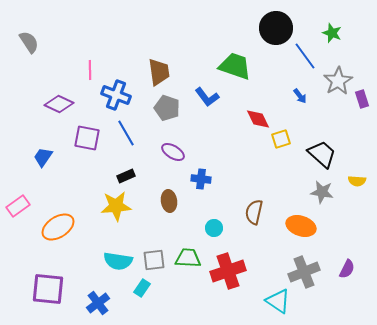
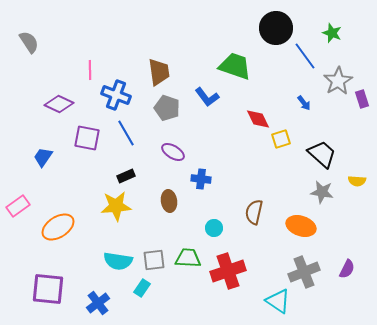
blue arrow at (300, 96): moved 4 px right, 7 px down
